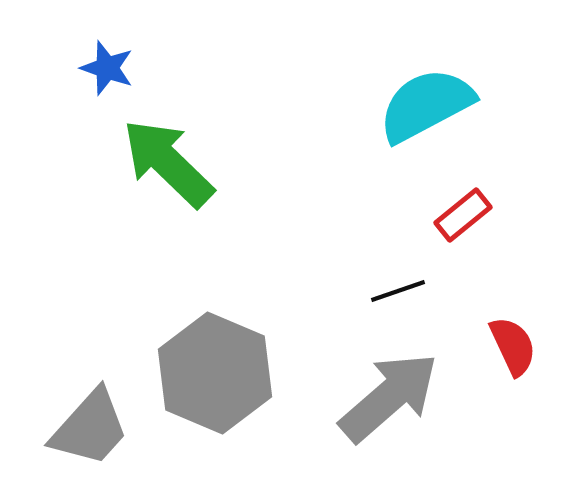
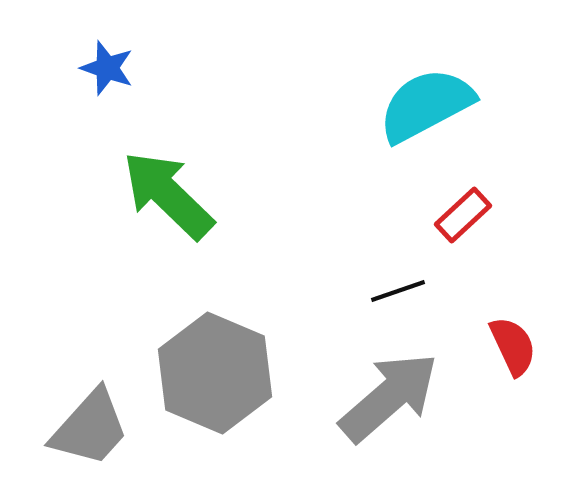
green arrow: moved 32 px down
red rectangle: rotated 4 degrees counterclockwise
